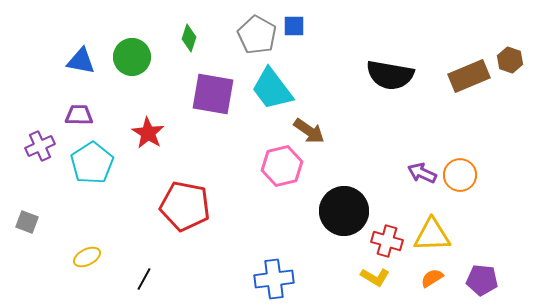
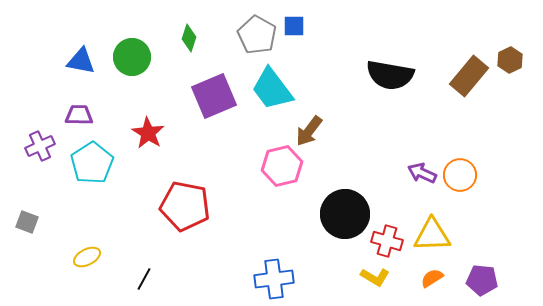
brown hexagon: rotated 15 degrees clockwise
brown rectangle: rotated 27 degrees counterclockwise
purple square: moved 1 px right, 2 px down; rotated 33 degrees counterclockwise
brown arrow: rotated 92 degrees clockwise
black circle: moved 1 px right, 3 px down
